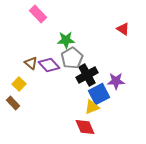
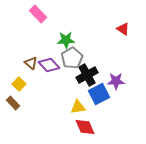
yellow triangle: moved 14 px left; rotated 14 degrees clockwise
